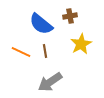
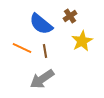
brown cross: rotated 24 degrees counterclockwise
yellow star: moved 1 px right, 3 px up
orange line: moved 1 px right, 4 px up
gray arrow: moved 8 px left, 3 px up
